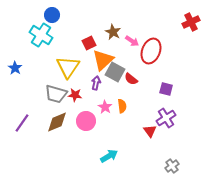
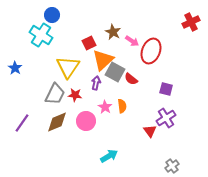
gray trapezoid: moved 1 px left; rotated 80 degrees counterclockwise
